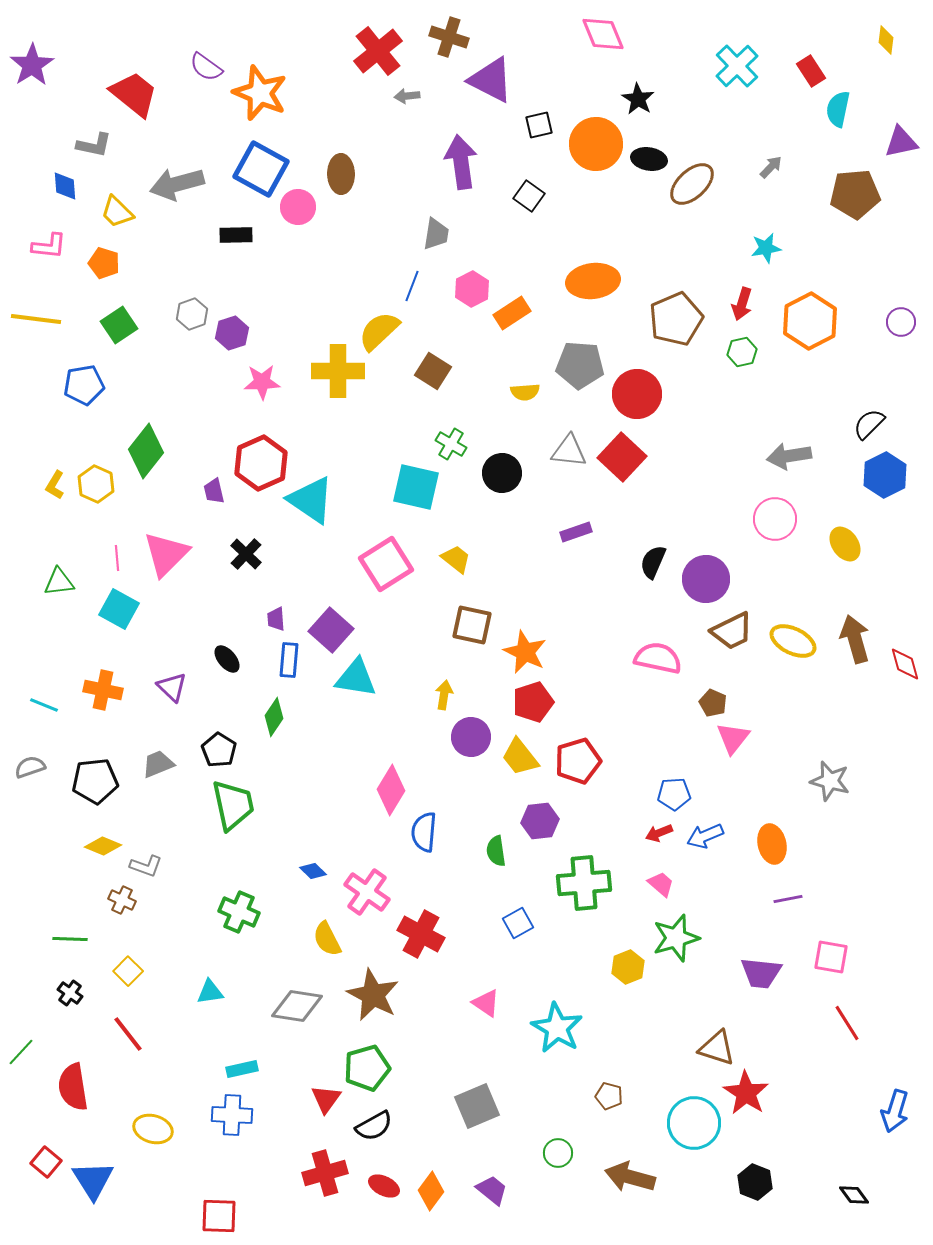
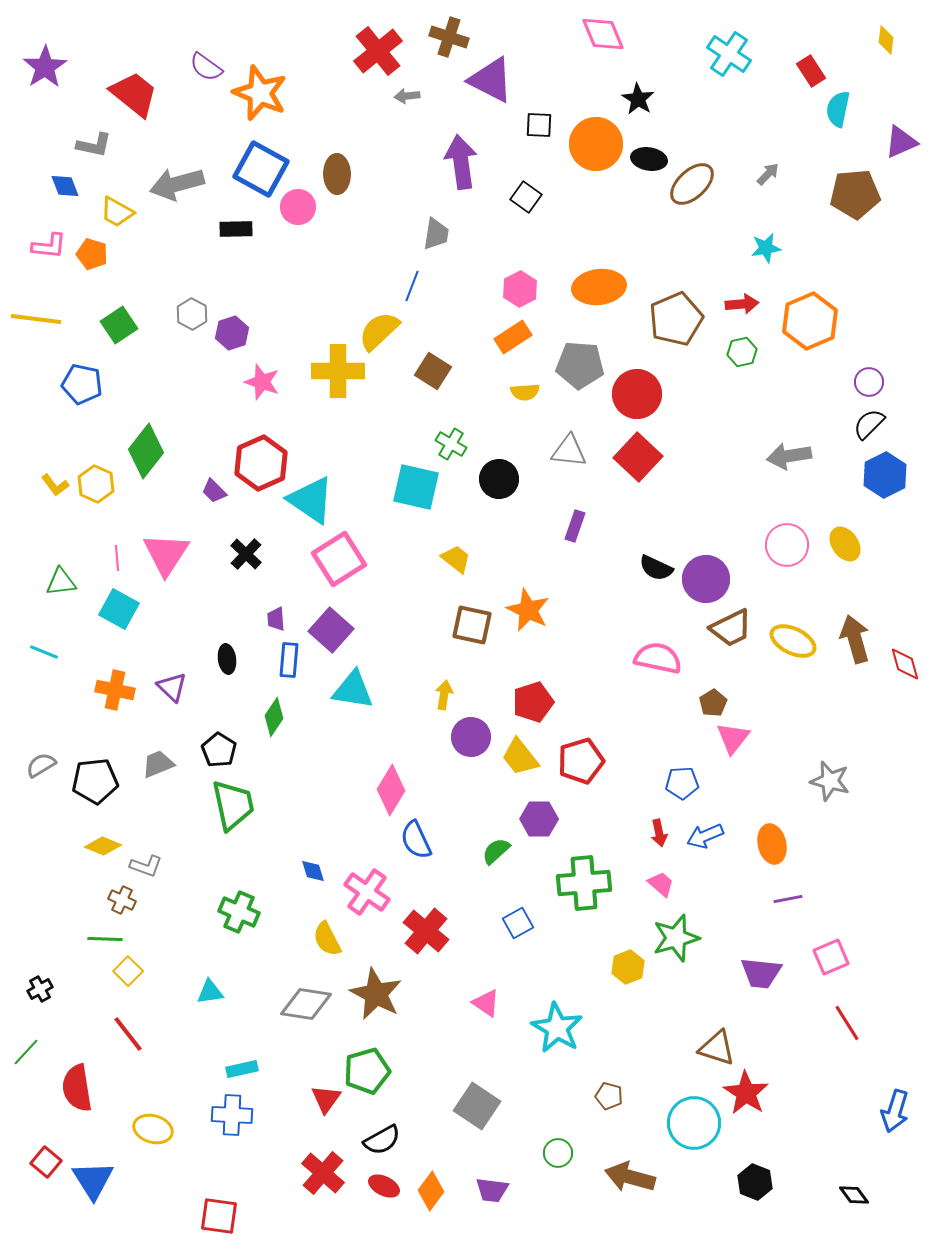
purple star at (32, 65): moved 13 px right, 2 px down
cyan cross at (737, 66): moved 8 px left, 12 px up; rotated 12 degrees counterclockwise
black square at (539, 125): rotated 16 degrees clockwise
purple triangle at (901, 142): rotated 12 degrees counterclockwise
gray arrow at (771, 167): moved 3 px left, 7 px down
brown ellipse at (341, 174): moved 4 px left
blue diamond at (65, 186): rotated 16 degrees counterclockwise
black square at (529, 196): moved 3 px left, 1 px down
yellow trapezoid at (117, 212): rotated 15 degrees counterclockwise
black rectangle at (236, 235): moved 6 px up
orange pentagon at (104, 263): moved 12 px left, 9 px up
orange ellipse at (593, 281): moved 6 px right, 6 px down
pink hexagon at (472, 289): moved 48 px right
red arrow at (742, 304): rotated 112 degrees counterclockwise
orange rectangle at (512, 313): moved 1 px right, 24 px down
gray hexagon at (192, 314): rotated 12 degrees counterclockwise
orange hexagon at (810, 321): rotated 4 degrees clockwise
purple circle at (901, 322): moved 32 px left, 60 px down
pink star at (262, 382): rotated 21 degrees clockwise
blue pentagon at (84, 385): moved 2 px left, 1 px up; rotated 21 degrees clockwise
red square at (622, 457): moved 16 px right
black circle at (502, 473): moved 3 px left, 6 px down
yellow L-shape at (55, 485): rotated 68 degrees counterclockwise
purple trapezoid at (214, 491): rotated 32 degrees counterclockwise
pink circle at (775, 519): moved 12 px right, 26 px down
purple rectangle at (576, 532): moved 1 px left, 6 px up; rotated 52 degrees counterclockwise
pink triangle at (166, 554): rotated 12 degrees counterclockwise
black semicircle at (653, 562): moved 3 px right, 6 px down; rotated 88 degrees counterclockwise
pink square at (386, 564): moved 47 px left, 5 px up
green triangle at (59, 582): moved 2 px right
brown trapezoid at (732, 631): moved 1 px left, 3 px up
orange star at (525, 652): moved 3 px right, 42 px up
black ellipse at (227, 659): rotated 32 degrees clockwise
cyan triangle at (356, 678): moved 3 px left, 12 px down
orange cross at (103, 690): moved 12 px right
brown pentagon at (713, 703): rotated 16 degrees clockwise
cyan line at (44, 705): moved 53 px up
red pentagon at (578, 761): moved 3 px right
gray semicircle at (30, 767): moved 11 px right, 2 px up; rotated 12 degrees counterclockwise
blue pentagon at (674, 794): moved 8 px right, 11 px up
purple hexagon at (540, 821): moved 1 px left, 2 px up; rotated 6 degrees clockwise
blue semicircle at (424, 832): moved 8 px left, 8 px down; rotated 30 degrees counterclockwise
red arrow at (659, 833): rotated 80 degrees counterclockwise
green semicircle at (496, 851): rotated 56 degrees clockwise
blue diamond at (313, 871): rotated 28 degrees clockwise
red cross at (421, 934): moved 5 px right, 3 px up; rotated 12 degrees clockwise
green line at (70, 939): moved 35 px right
pink square at (831, 957): rotated 33 degrees counterclockwise
black cross at (70, 993): moved 30 px left, 4 px up; rotated 25 degrees clockwise
brown star at (373, 995): moved 3 px right, 1 px up
gray diamond at (297, 1006): moved 9 px right, 2 px up
green line at (21, 1052): moved 5 px right
green pentagon at (367, 1068): moved 3 px down
red semicircle at (73, 1087): moved 4 px right, 1 px down
gray square at (477, 1106): rotated 33 degrees counterclockwise
black semicircle at (374, 1126): moved 8 px right, 14 px down
red cross at (325, 1173): moved 2 px left; rotated 33 degrees counterclockwise
purple trapezoid at (492, 1190): rotated 148 degrees clockwise
red square at (219, 1216): rotated 6 degrees clockwise
